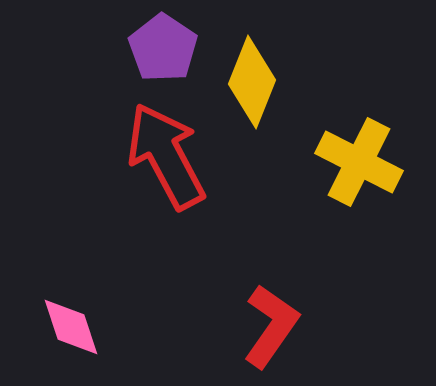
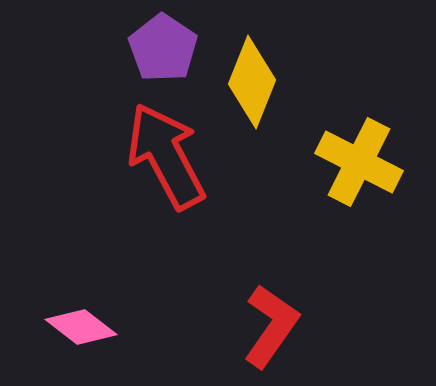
pink diamond: moved 10 px right; rotated 34 degrees counterclockwise
